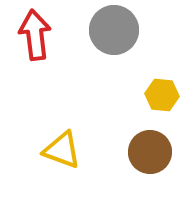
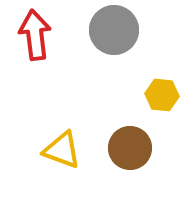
brown circle: moved 20 px left, 4 px up
